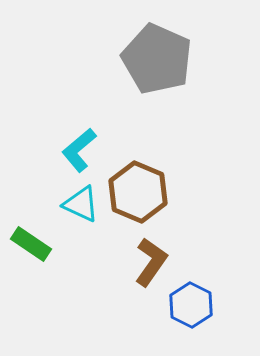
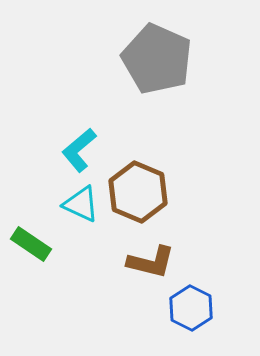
brown L-shape: rotated 69 degrees clockwise
blue hexagon: moved 3 px down
